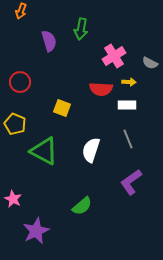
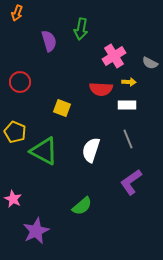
orange arrow: moved 4 px left, 2 px down
yellow pentagon: moved 8 px down
